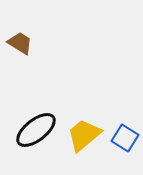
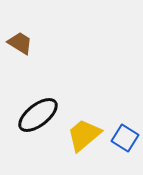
black ellipse: moved 2 px right, 15 px up
